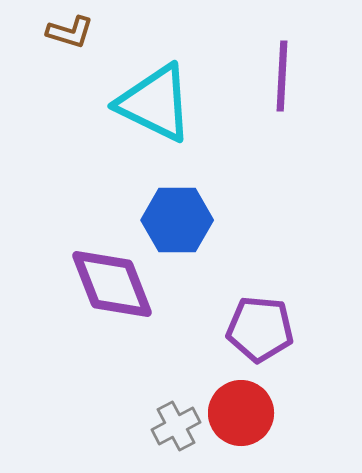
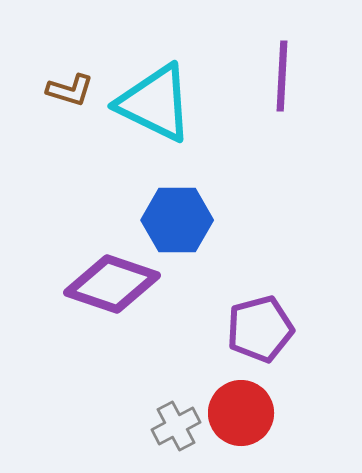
brown L-shape: moved 58 px down
purple diamond: rotated 50 degrees counterclockwise
purple pentagon: rotated 20 degrees counterclockwise
